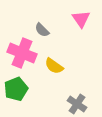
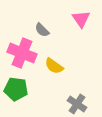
green pentagon: rotated 30 degrees clockwise
